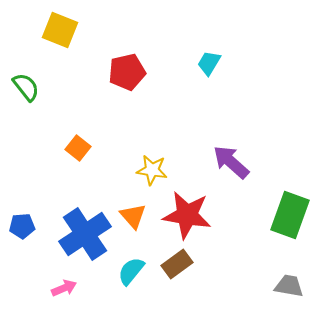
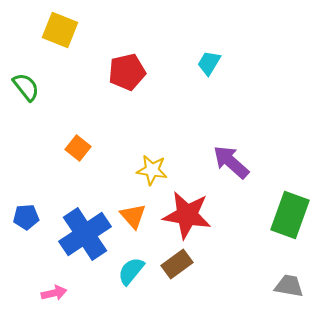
blue pentagon: moved 4 px right, 9 px up
pink arrow: moved 10 px left, 5 px down; rotated 10 degrees clockwise
